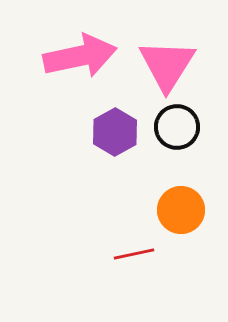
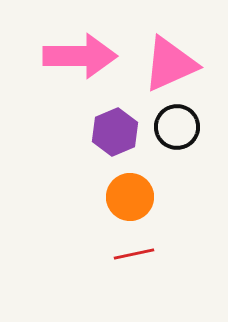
pink arrow: rotated 12 degrees clockwise
pink triangle: moved 3 px right, 1 px up; rotated 34 degrees clockwise
purple hexagon: rotated 6 degrees clockwise
orange circle: moved 51 px left, 13 px up
